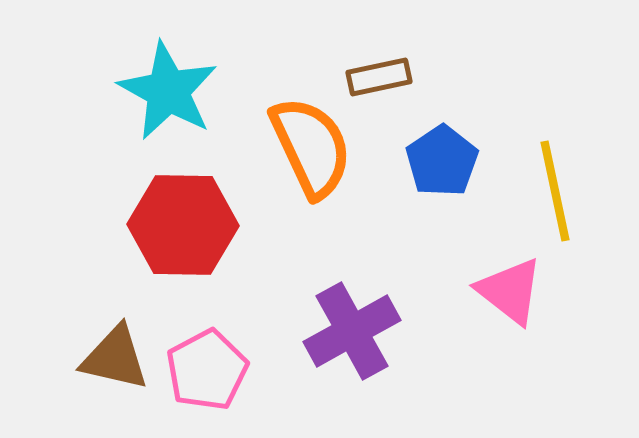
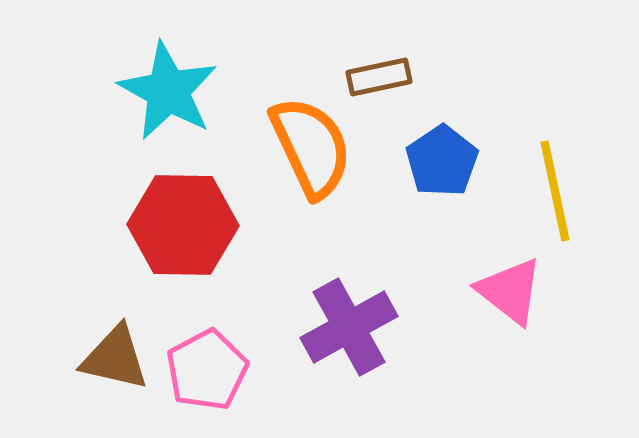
purple cross: moved 3 px left, 4 px up
